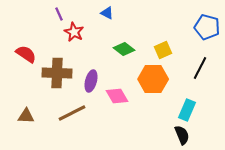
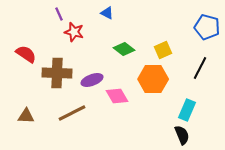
red star: rotated 12 degrees counterclockwise
purple ellipse: moved 1 px right, 1 px up; rotated 55 degrees clockwise
